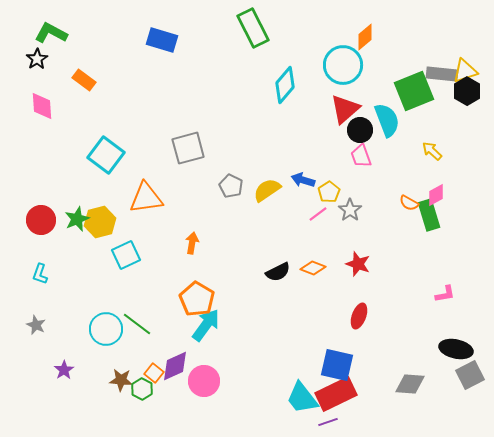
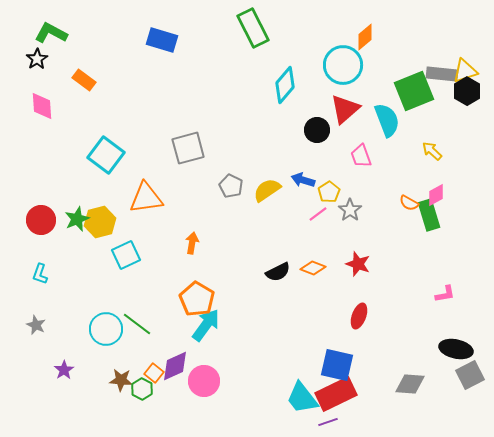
black circle at (360, 130): moved 43 px left
